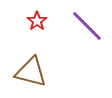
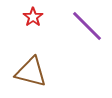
red star: moved 4 px left, 4 px up
